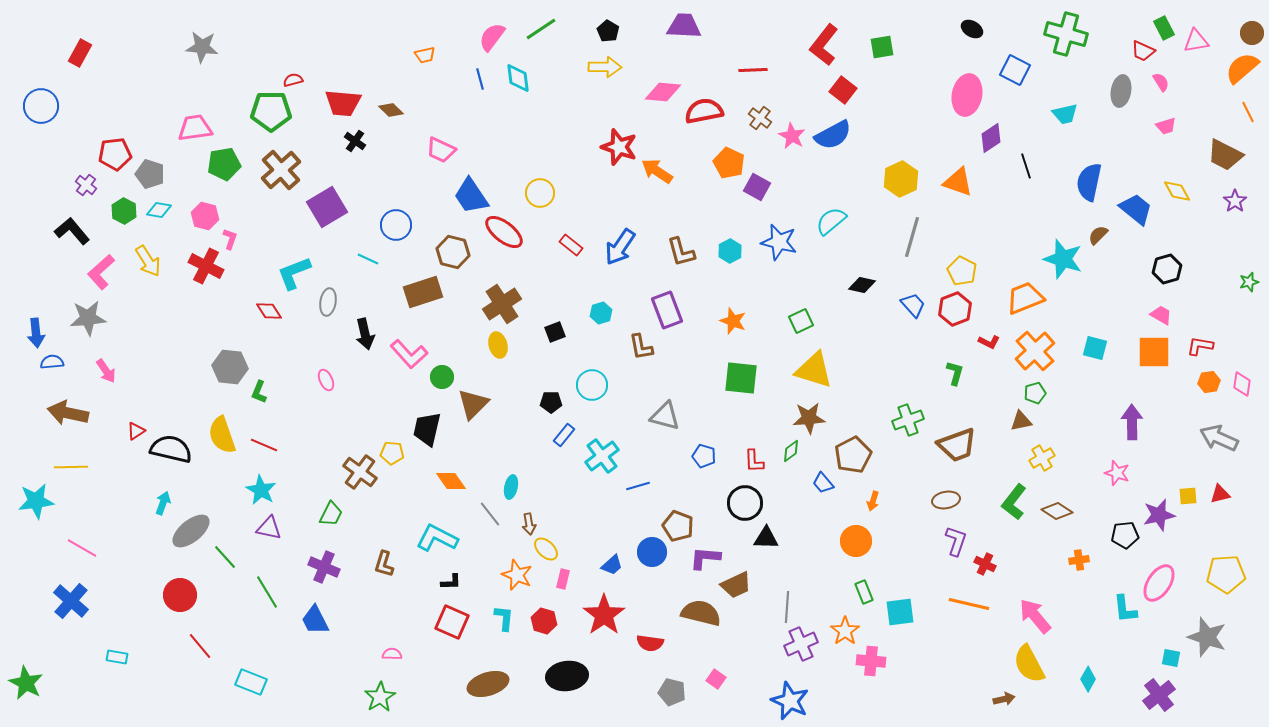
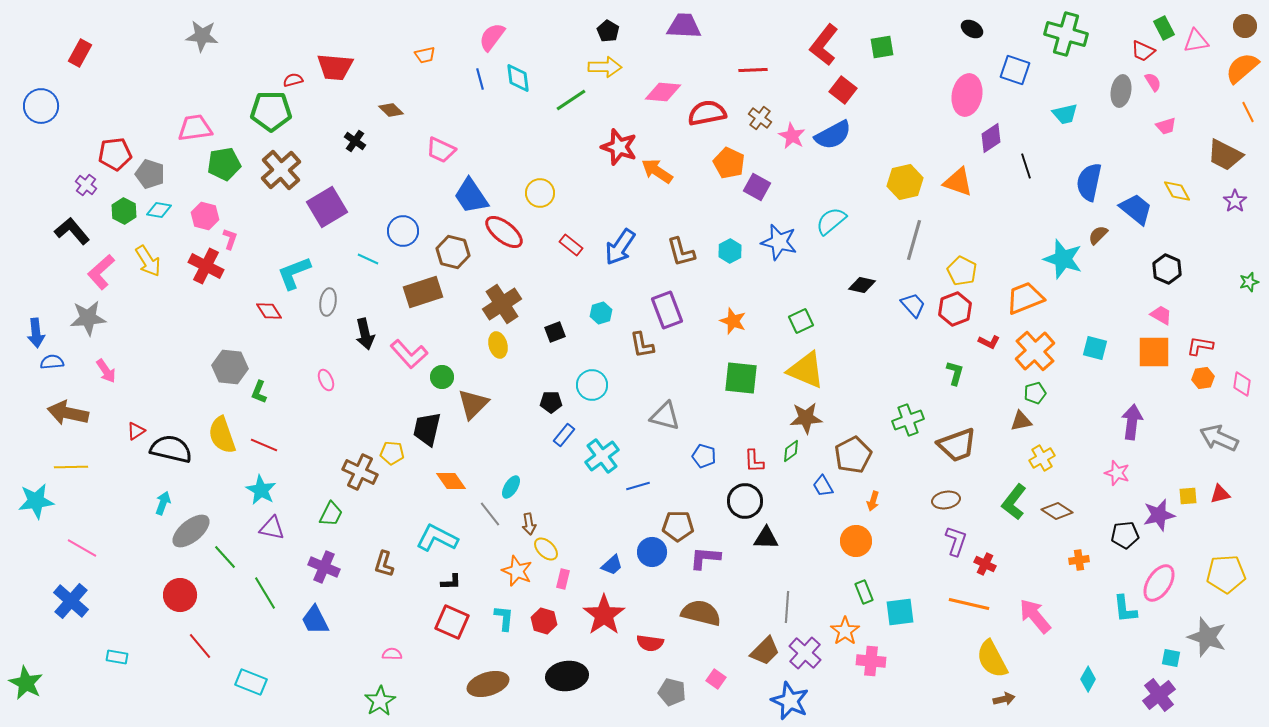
green line at (541, 29): moved 30 px right, 71 px down
brown circle at (1252, 33): moved 7 px left, 7 px up
gray star at (202, 47): moved 11 px up
blue square at (1015, 70): rotated 8 degrees counterclockwise
pink semicircle at (1161, 82): moved 8 px left
red trapezoid at (343, 103): moved 8 px left, 36 px up
red semicircle at (704, 111): moved 3 px right, 2 px down
yellow hexagon at (901, 179): moved 4 px right, 3 px down; rotated 12 degrees clockwise
blue circle at (396, 225): moved 7 px right, 6 px down
gray line at (912, 237): moved 2 px right, 3 px down
black hexagon at (1167, 269): rotated 20 degrees counterclockwise
brown L-shape at (641, 347): moved 1 px right, 2 px up
yellow triangle at (814, 370): moved 8 px left; rotated 6 degrees clockwise
orange hexagon at (1209, 382): moved 6 px left, 4 px up
brown star at (809, 418): moved 3 px left
purple arrow at (1132, 422): rotated 8 degrees clockwise
brown cross at (360, 472): rotated 12 degrees counterclockwise
blue trapezoid at (823, 483): moved 3 px down; rotated 10 degrees clockwise
cyan ellipse at (511, 487): rotated 20 degrees clockwise
black circle at (745, 503): moved 2 px up
brown pentagon at (678, 526): rotated 20 degrees counterclockwise
purple triangle at (269, 528): moved 3 px right
orange star at (517, 575): moved 4 px up
brown trapezoid at (736, 585): moved 29 px right, 66 px down; rotated 20 degrees counterclockwise
green line at (267, 592): moved 2 px left, 1 px down
purple cross at (801, 644): moved 4 px right, 9 px down; rotated 24 degrees counterclockwise
yellow semicircle at (1029, 664): moved 37 px left, 5 px up
green star at (380, 697): moved 4 px down
